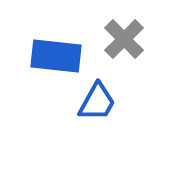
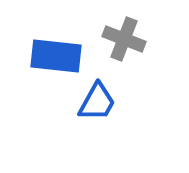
gray cross: rotated 24 degrees counterclockwise
